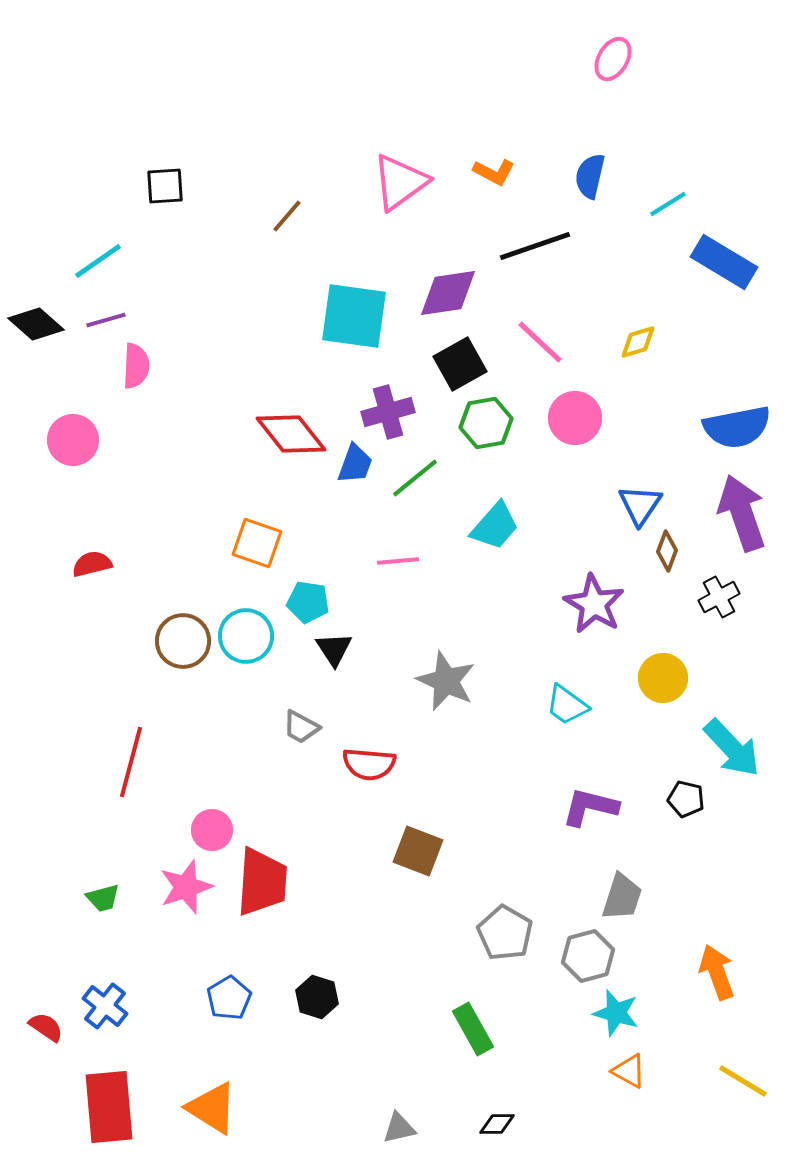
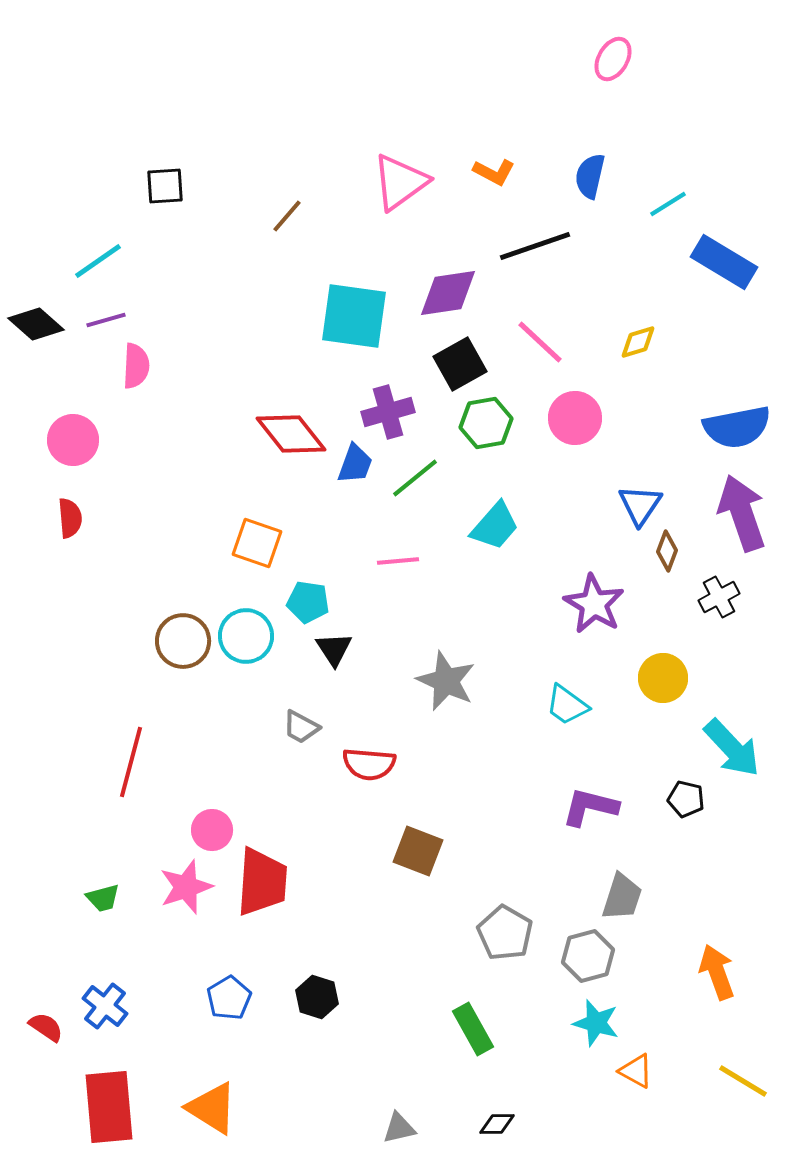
red semicircle at (92, 564): moved 22 px left, 46 px up; rotated 99 degrees clockwise
cyan star at (616, 1013): moved 20 px left, 10 px down
orange triangle at (629, 1071): moved 7 px right
